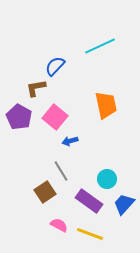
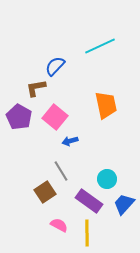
yellow line: moved 3 px left, 1 px up; rotated 68 degrees clockwise
